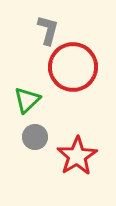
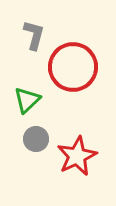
gray L-shape: moved 14 px left, 5 px down
gray circle: moved 1 px right, 2 px down
red star: rotated 6 degrees clockwise
